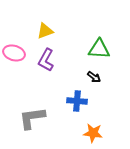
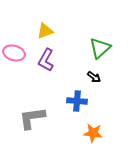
green triangle: moved 1 px right, 1 px up; rotated 45 degrees counterclockwise
